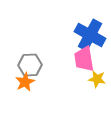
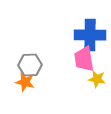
blue cross: rotated 28 degrees counterclockwise
orange star: rotated 30 degrees counterclockwise
